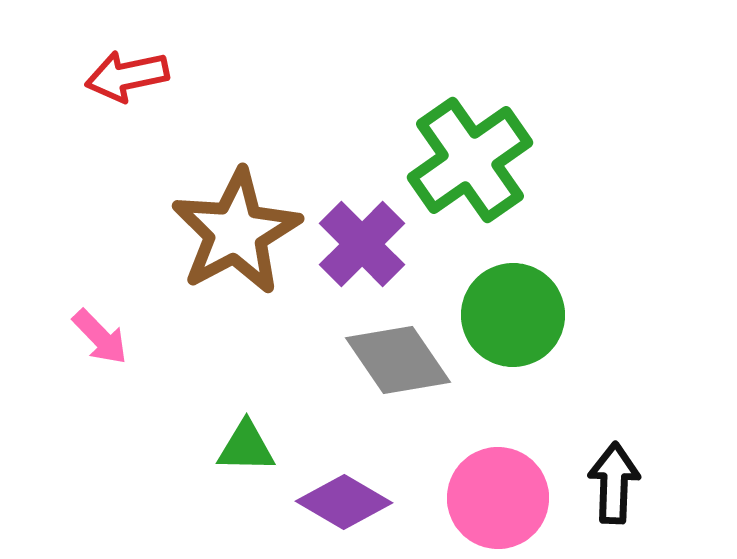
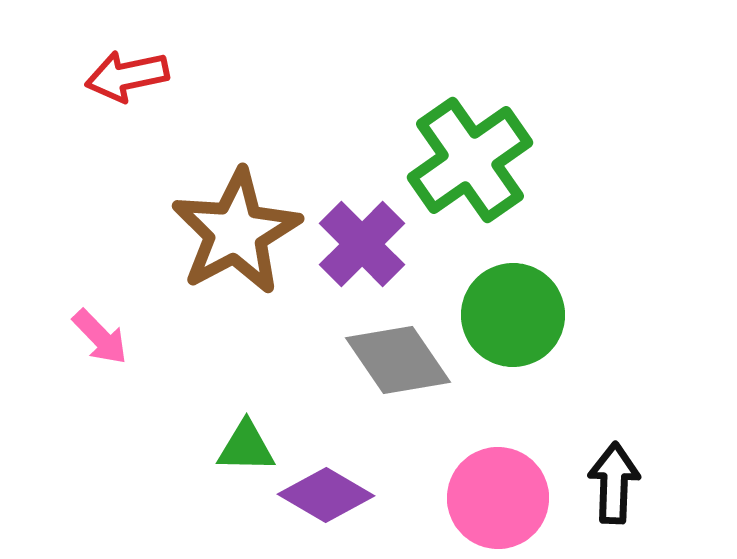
purple diamond: moved 18 px left, 7 px up
